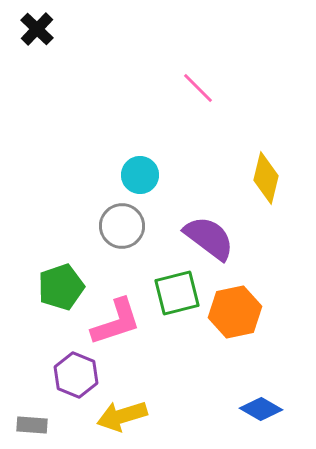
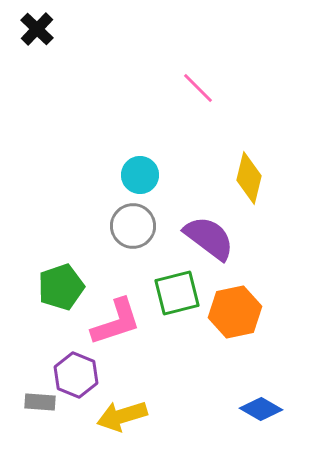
yellow diamond: moved 17 px left
gray circle: moved 11 px right
gray rectangle: moved 8 px right, 23 px up
